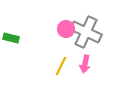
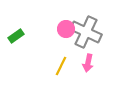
green rectangle: moved 5 px right, 2 px up; rotated 49 degrees counterclockwise
pink arrow: moved 3 px right, 1 px up
